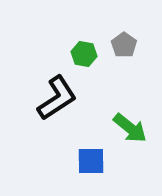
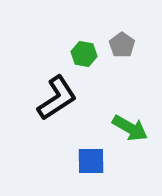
gray pentagon: moved 2 px left
green arrow: rotated 9 degrees counterclockwise
